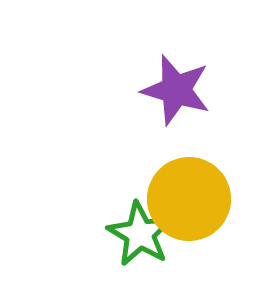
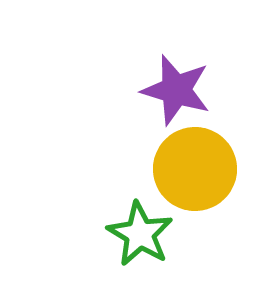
yellow circle: moved 6 px right, 30 px up
